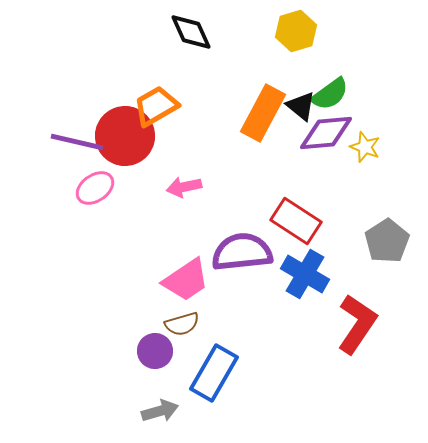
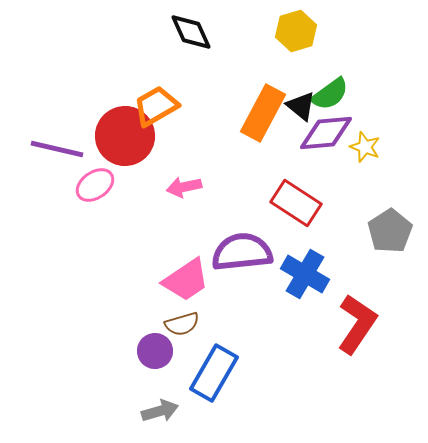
purple line: moved 20 px left, 7 px down
pink ellipse: moved 3 px up
red rectangle: moved 18 px up
gray pentagon: moved 3 px right, 10 px up
